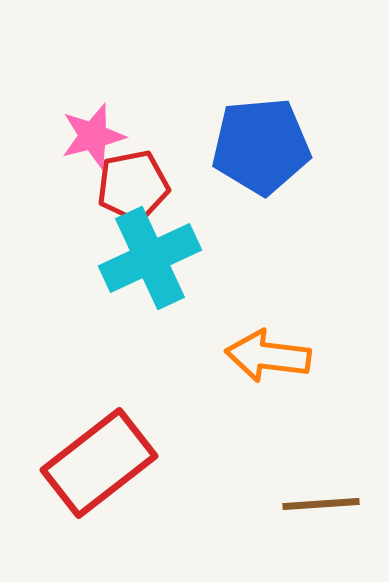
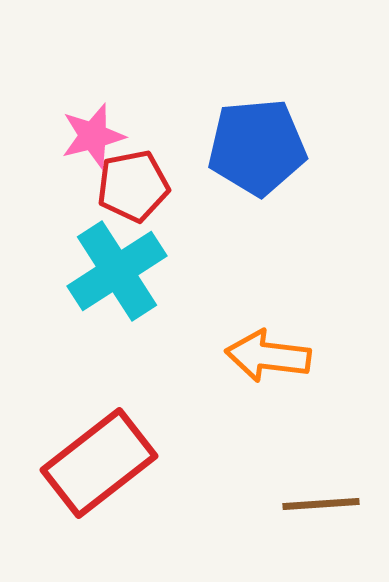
blue pentagon: moved 4 px left, 1 px down
cyan cross: moved 33 px left, 13 px down; rotated 8 degrees counterclockwise
